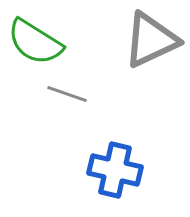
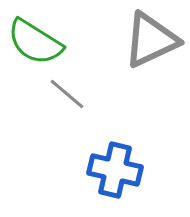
gray line: rotated 21 degrees clockwise
